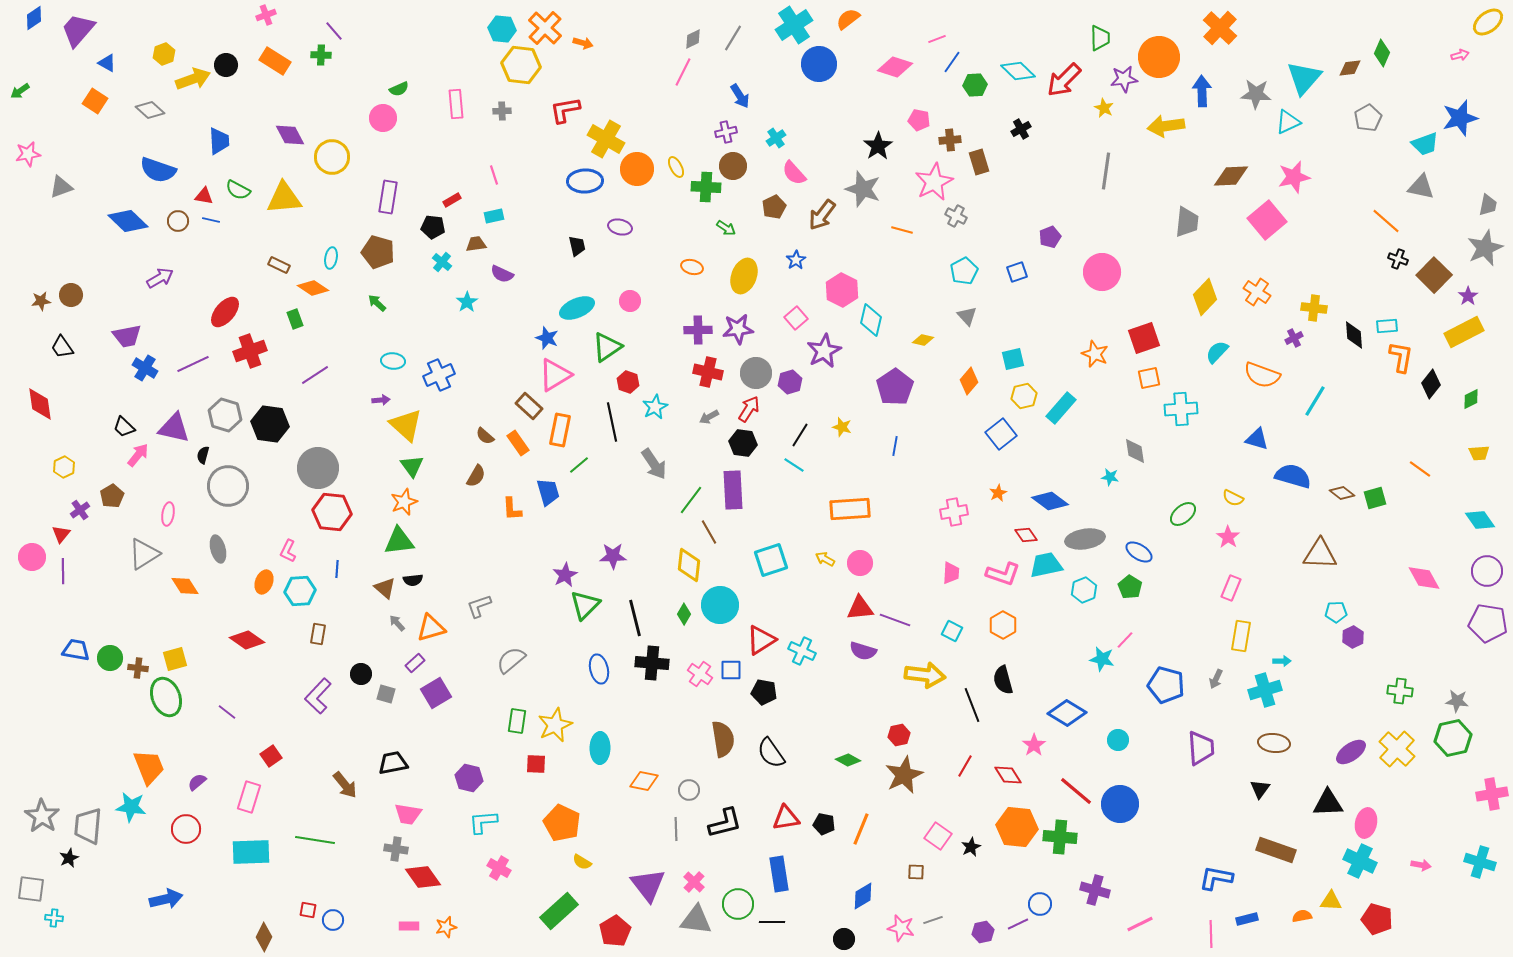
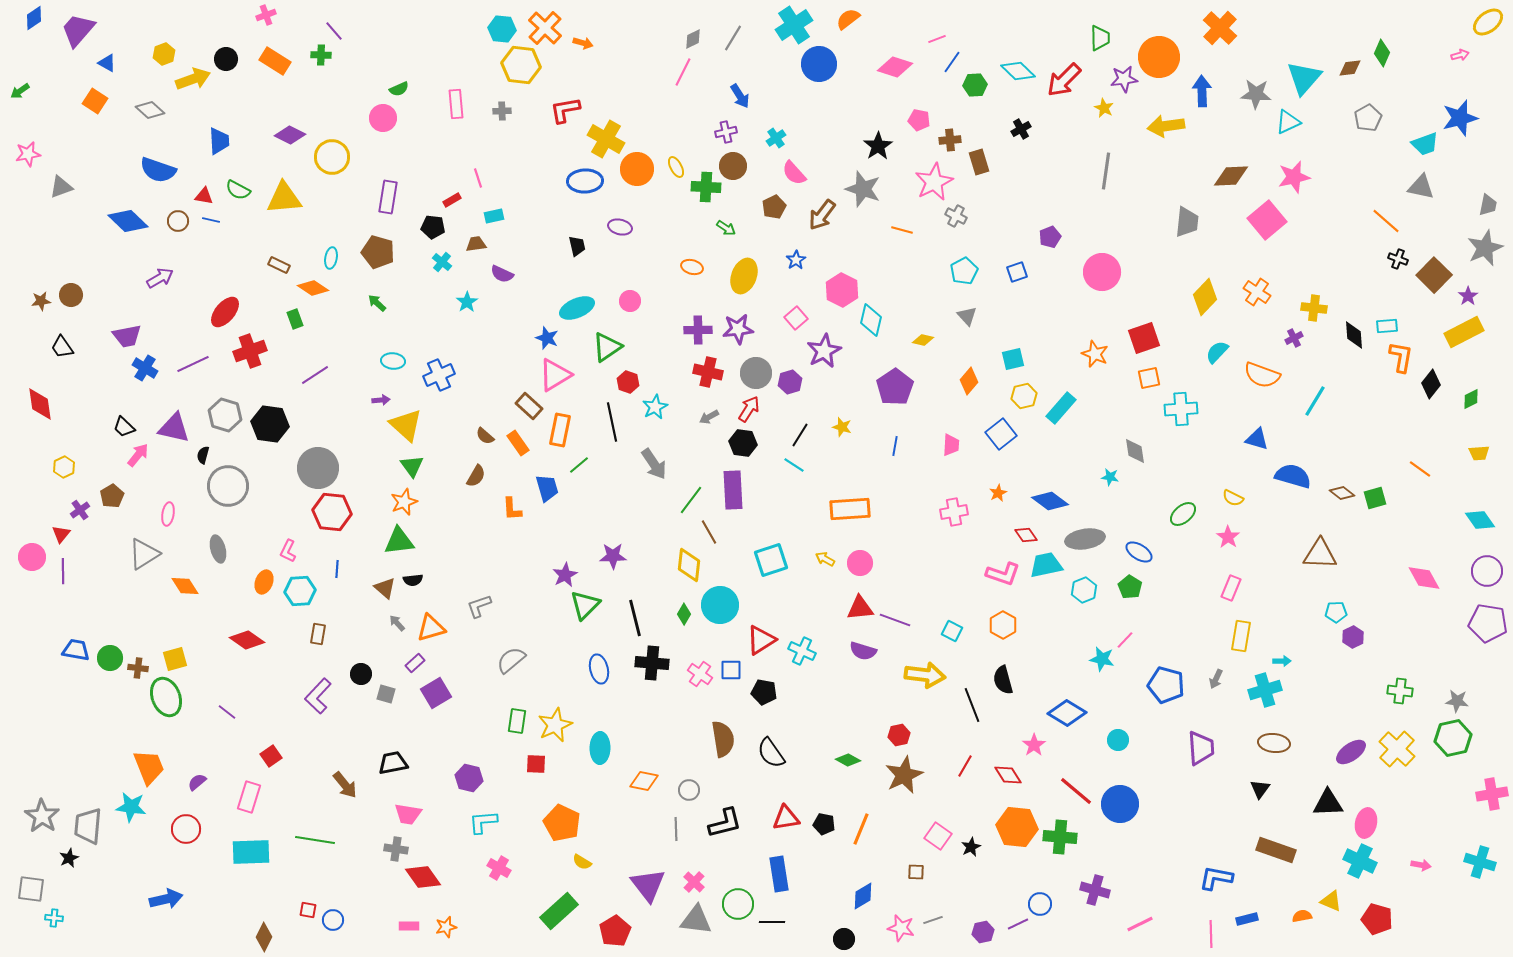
black circle at (226, 65): moved 6 px up
purple diamond at (290, 135): rotated 36 degrees counterclockwise
pink line at (494, 175): moved 16 px left, 3 px down
blue trapezoid at (548, 492): moved 1 px left, 4 px up
pink trapezoid at (951, 573): moved 128 px up
yellow triangle at (1331, 901): rotated 20 degrees clockwise
